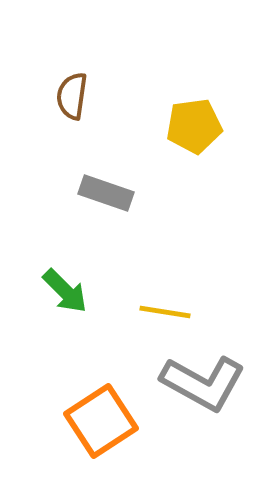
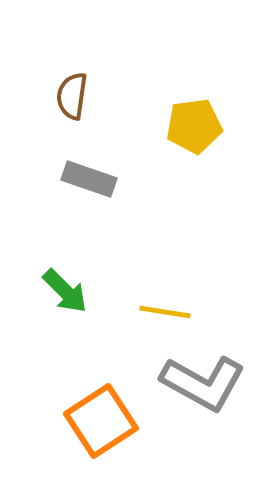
gray rectangle: moved 17 px left, 14 px up
